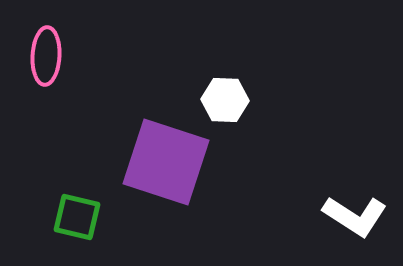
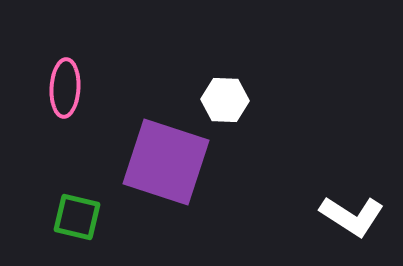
pink ellipse: moved 19 px right, 32 px down
white L-shape: moved 3 px left
